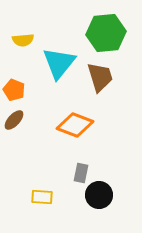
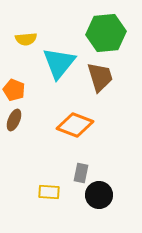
yellow semicircle: moved 3 px right, 1 px up
brown ellipse: rotated 20 degrees counterclockwise
yellow rectangle: moved 7 px right, 5 px up
